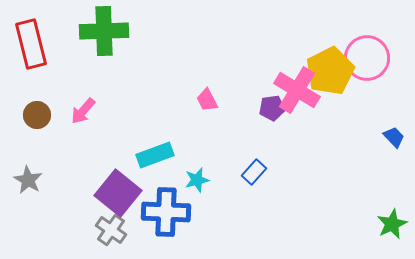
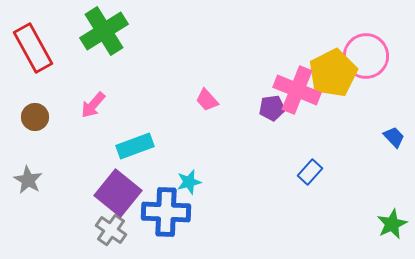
green cross: rotated 30 degrees counterclockwise
red rectangle: moved 2 px right, 4 px down; rotated 15 degrees counterclockwise
pink circle: moved 1 px left, 2 px up
yellow pentagon: moved 3 px right, 2 px down
pink cross: rotated 9 degrees counterclockwise
pink trapezoid: rotated 15 degrees counterclockwise
pink arrow: moved 10 px right, 6 px up
brown circle: moved 2 px left, 2 px down
cyan rectangle: moved 20 px left, 9 px up
blue rectangle: moved 56 px right
cyan star: moved 8 px left, 2 px down
